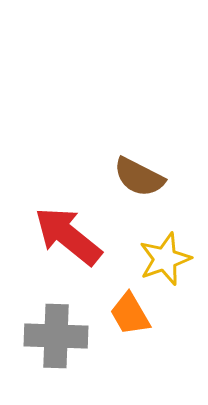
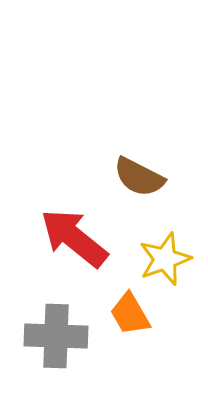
red arrow: moved 6 px right, 2 px down
